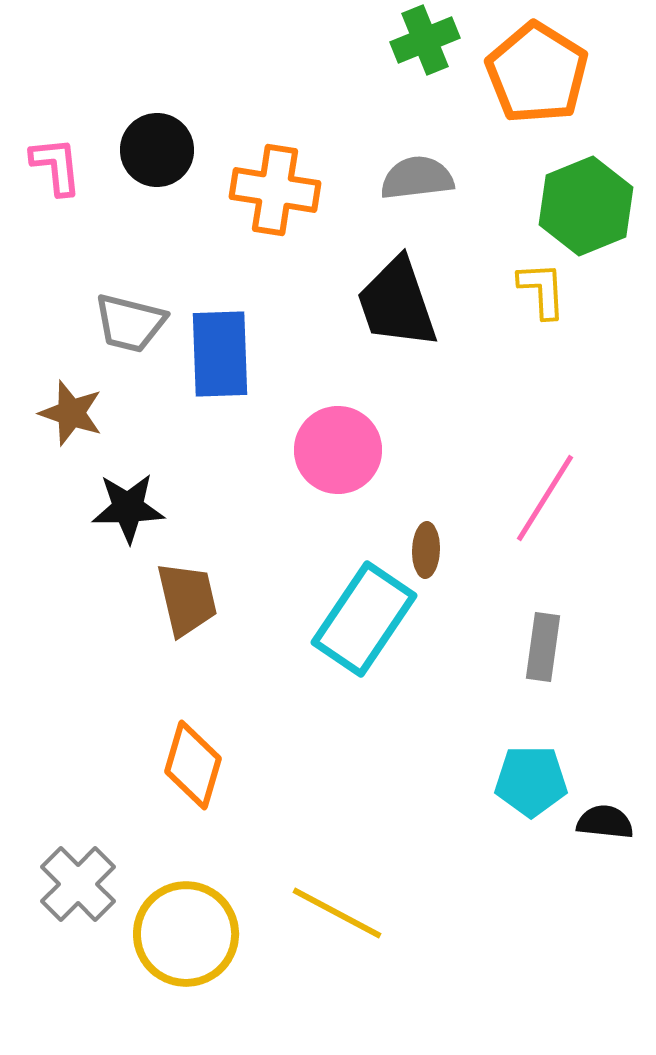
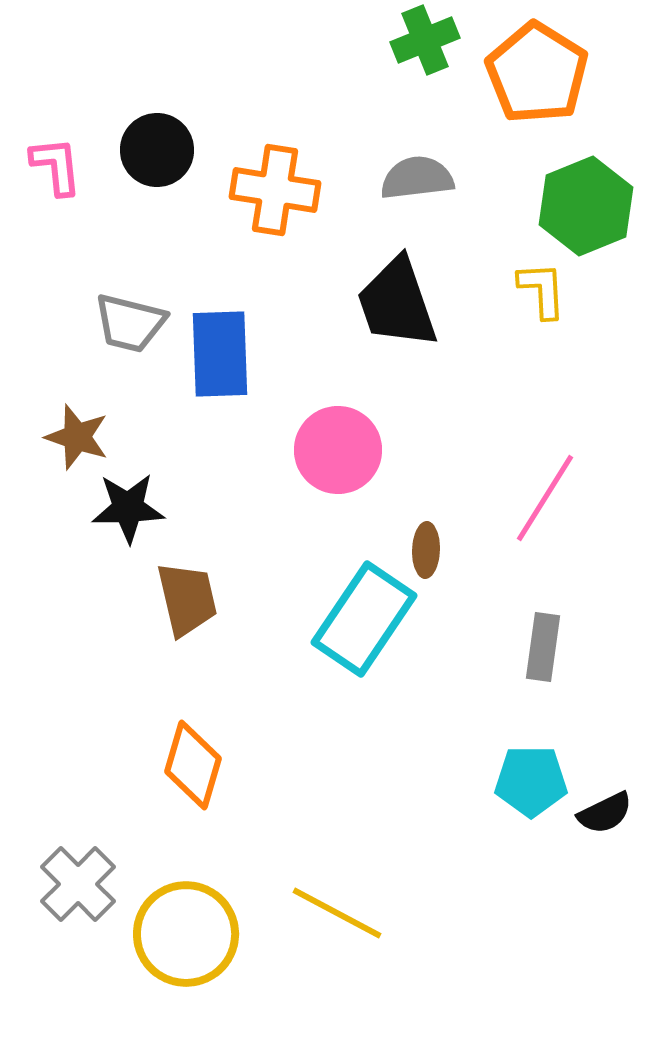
brown star: moved 6 px right, 24 px down
black semicircle: moved 9 px up; rotated 148 degrees clockwise
